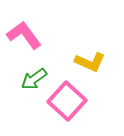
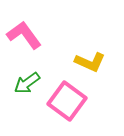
green arrow: moved 7 px left, 4 px down
pink square: rotated 6 degrees counterclockwise
